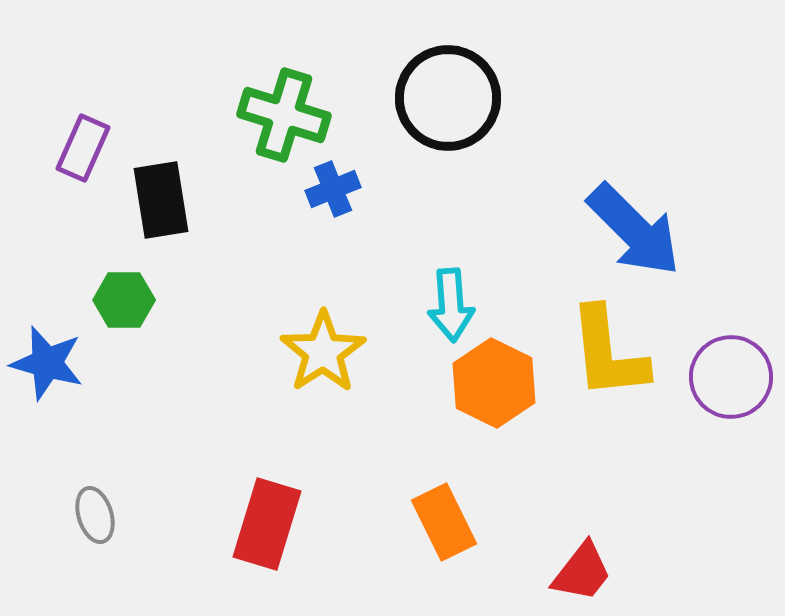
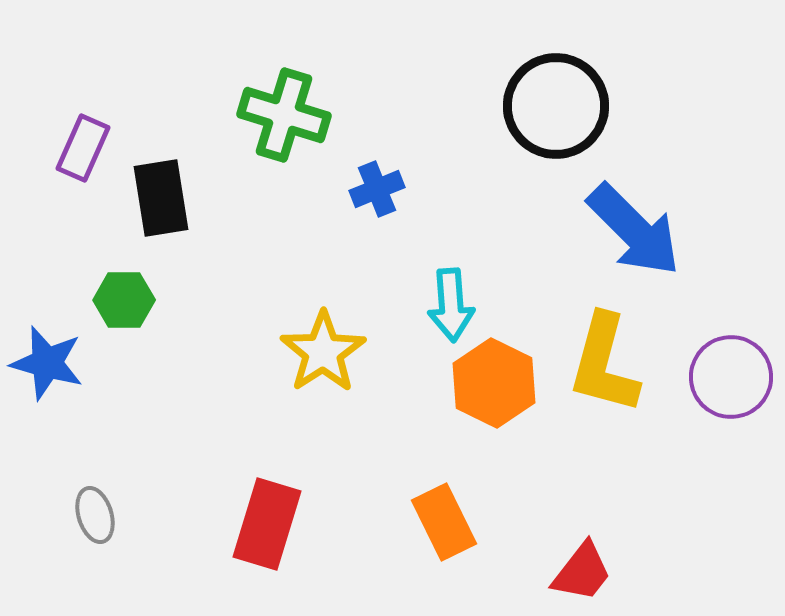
black circle: moved 108 px right, 8 px down
blue cross: moved 44 px right
black rectangle: moved 2 px up
yellow L-shape: moved 4 px left, 11 px down; rotated 21 degrees clockwise
